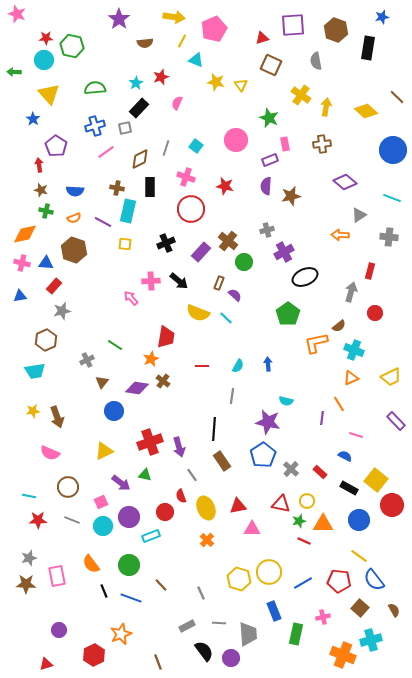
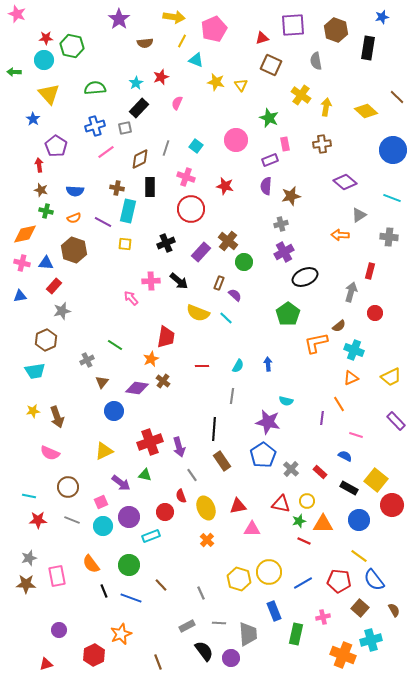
gray cross at (267, 230): moved 14 px right, 6 px up
